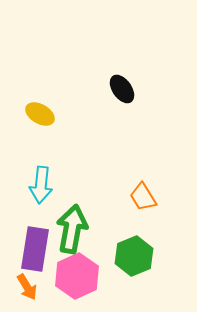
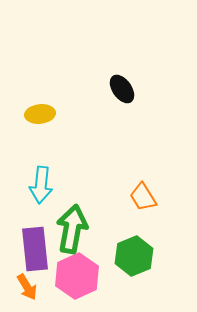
yellow ellipse: rotated 36 degrees counterclockwise
purple rectangle: rotated 15 degrees counterclockwise
